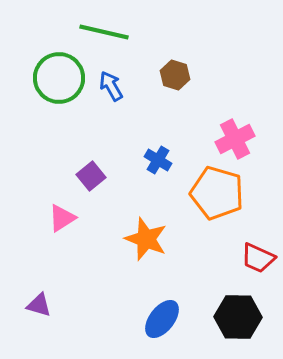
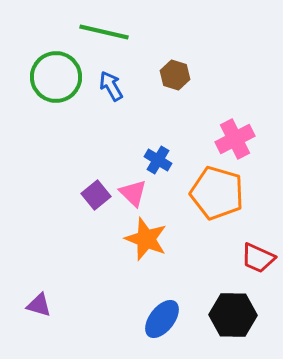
green circle: moved 3 px left, 1 px up
purple square: moved 5 px right, 19 px down
pink triangle: moved 71 px right, 25 px up; rotated 44 degrees counterclockwise
black hexagon: moved 5 px left, 2 px up
